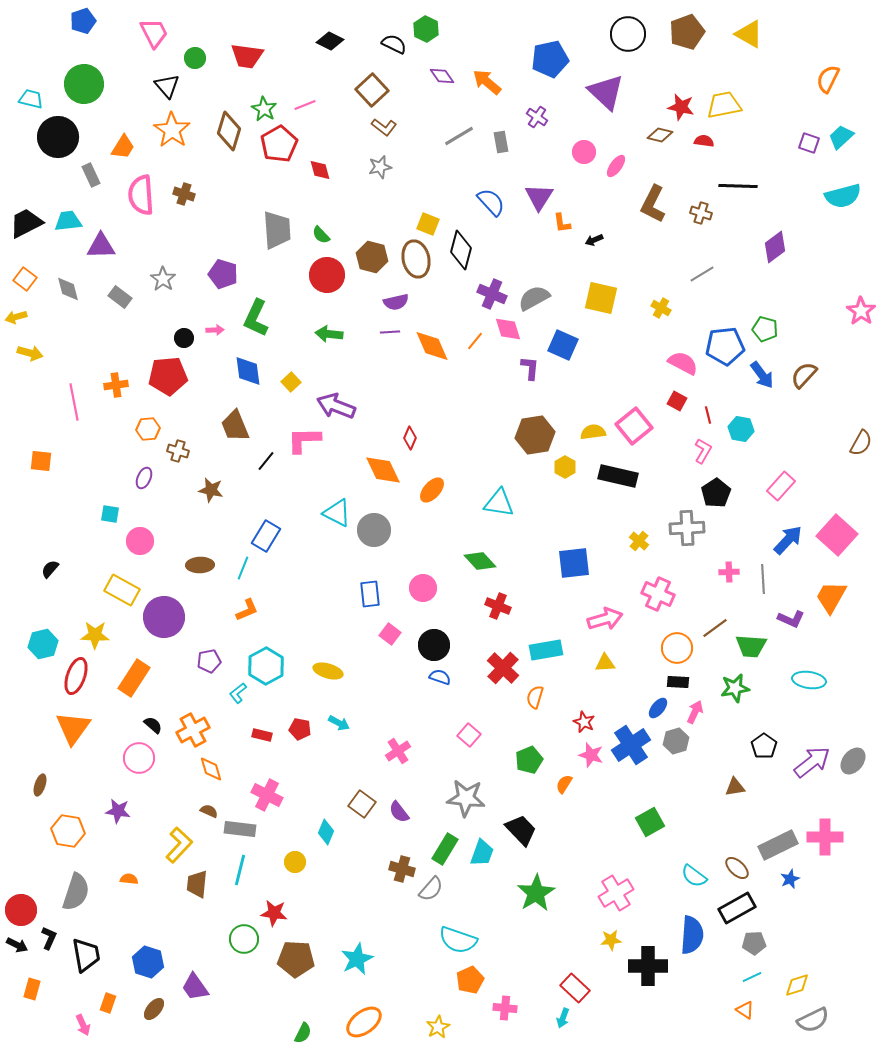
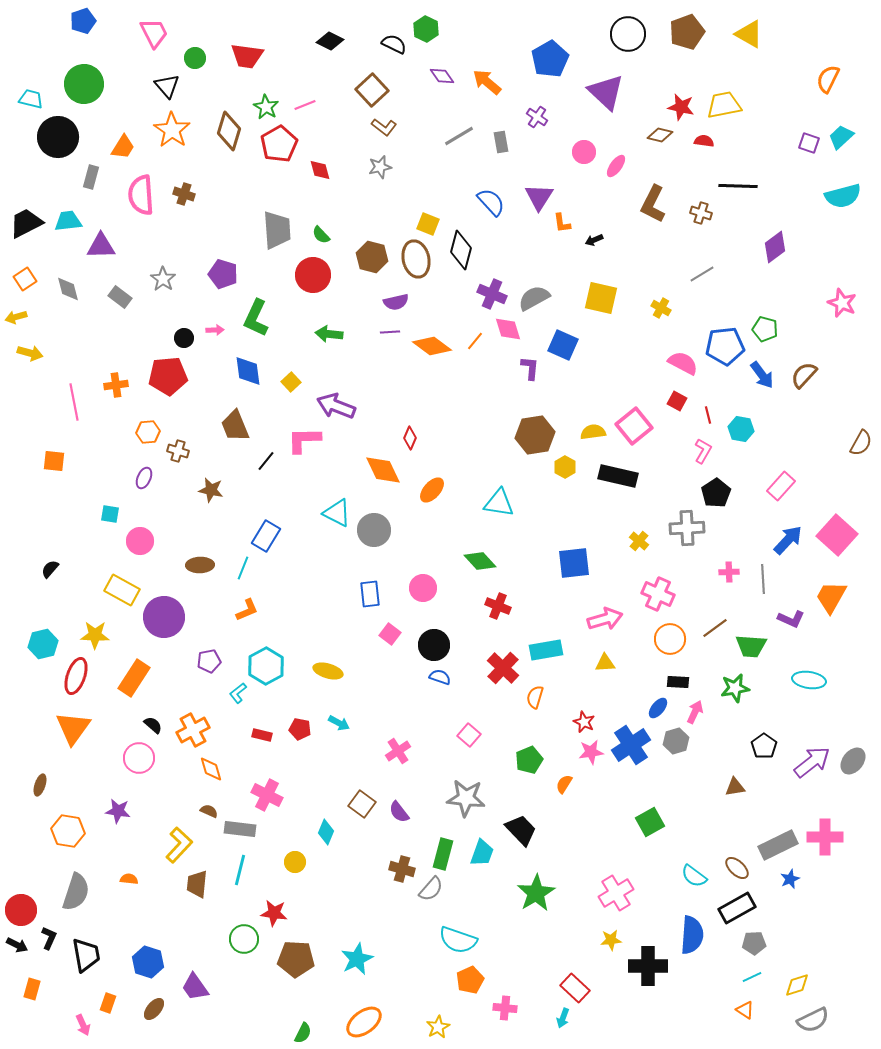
blue pentagon at (550, 59): rotated 18 degrees counterclockwise
green star at (264, 109): moved 2 px right, 2 px up
gray rectangle at (91, 175): moved 2 px down; rotated 40 degrees clockwise
red circle at (327, 275): moved 14 px left
orange square at (25, 279): rotated 20 degrees clockwise
pink star at (861, 311): moved 19 px left, 8 px up; rotated 12 degrees counterclockwise
orange diamond at (432, 346): rotated 30 degrees counterclockwise
orange hexagon at (148, 429): moved 3 px down
orange square at (41, 461): moved 13 px right
orange circle at (677, 648): moved 7 px left, 9 px up
pink star at (591, 755): moved 3 px up; rotated 25 degrees counterclockwise
green rectangle at (445, 849): moved 2 px left, 5 px down; rotated 16 degrees counterclockwise
